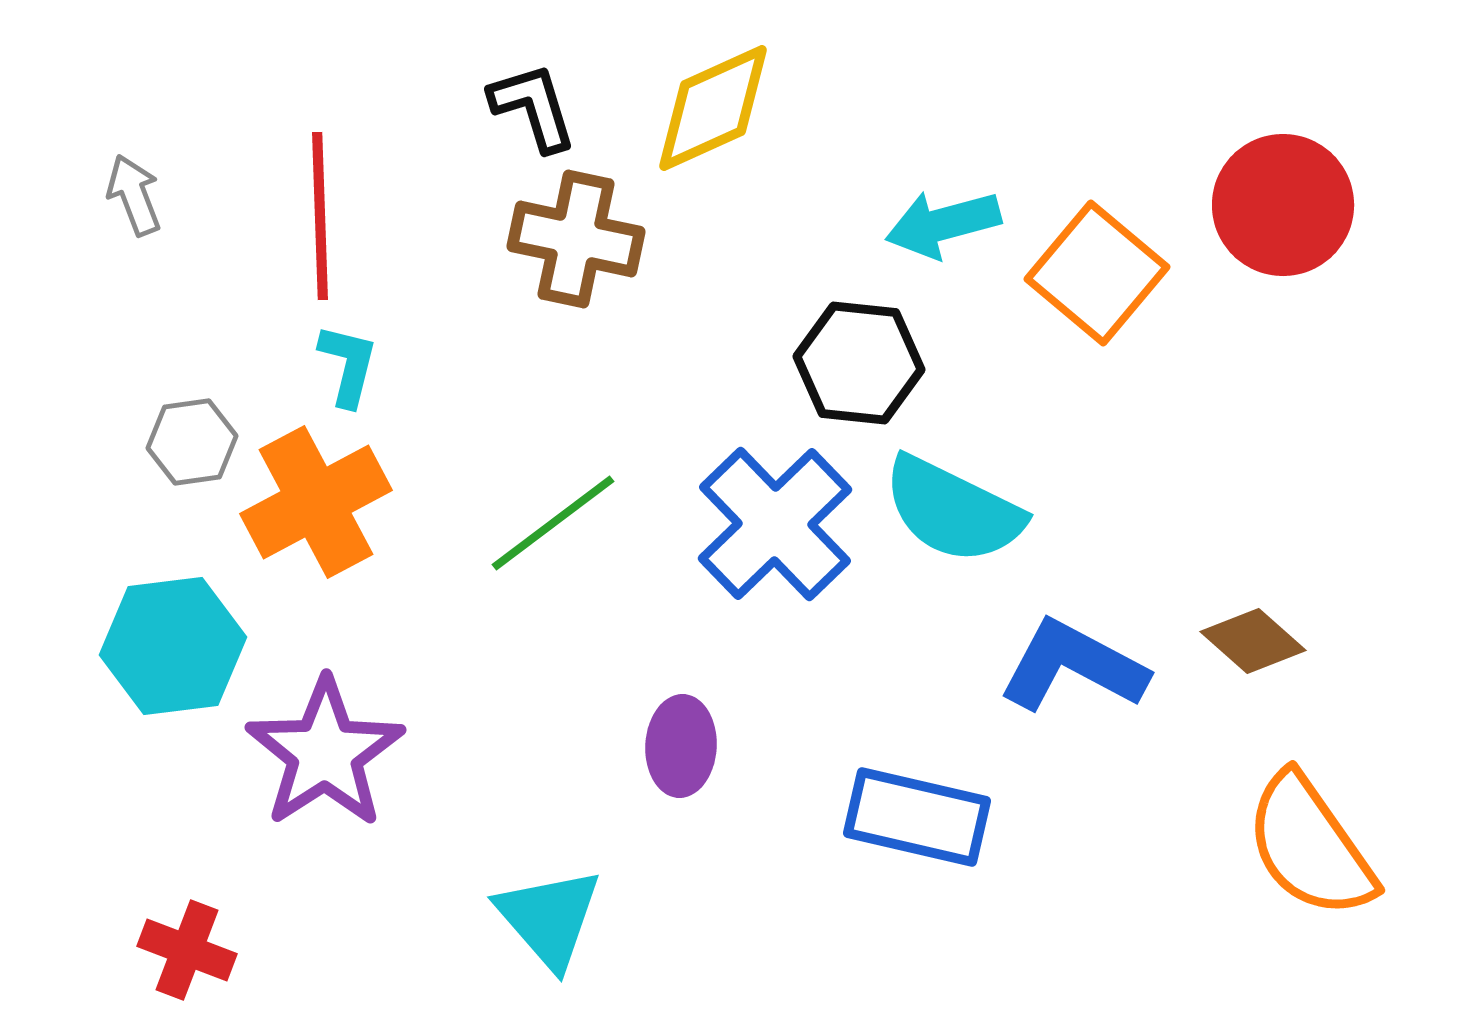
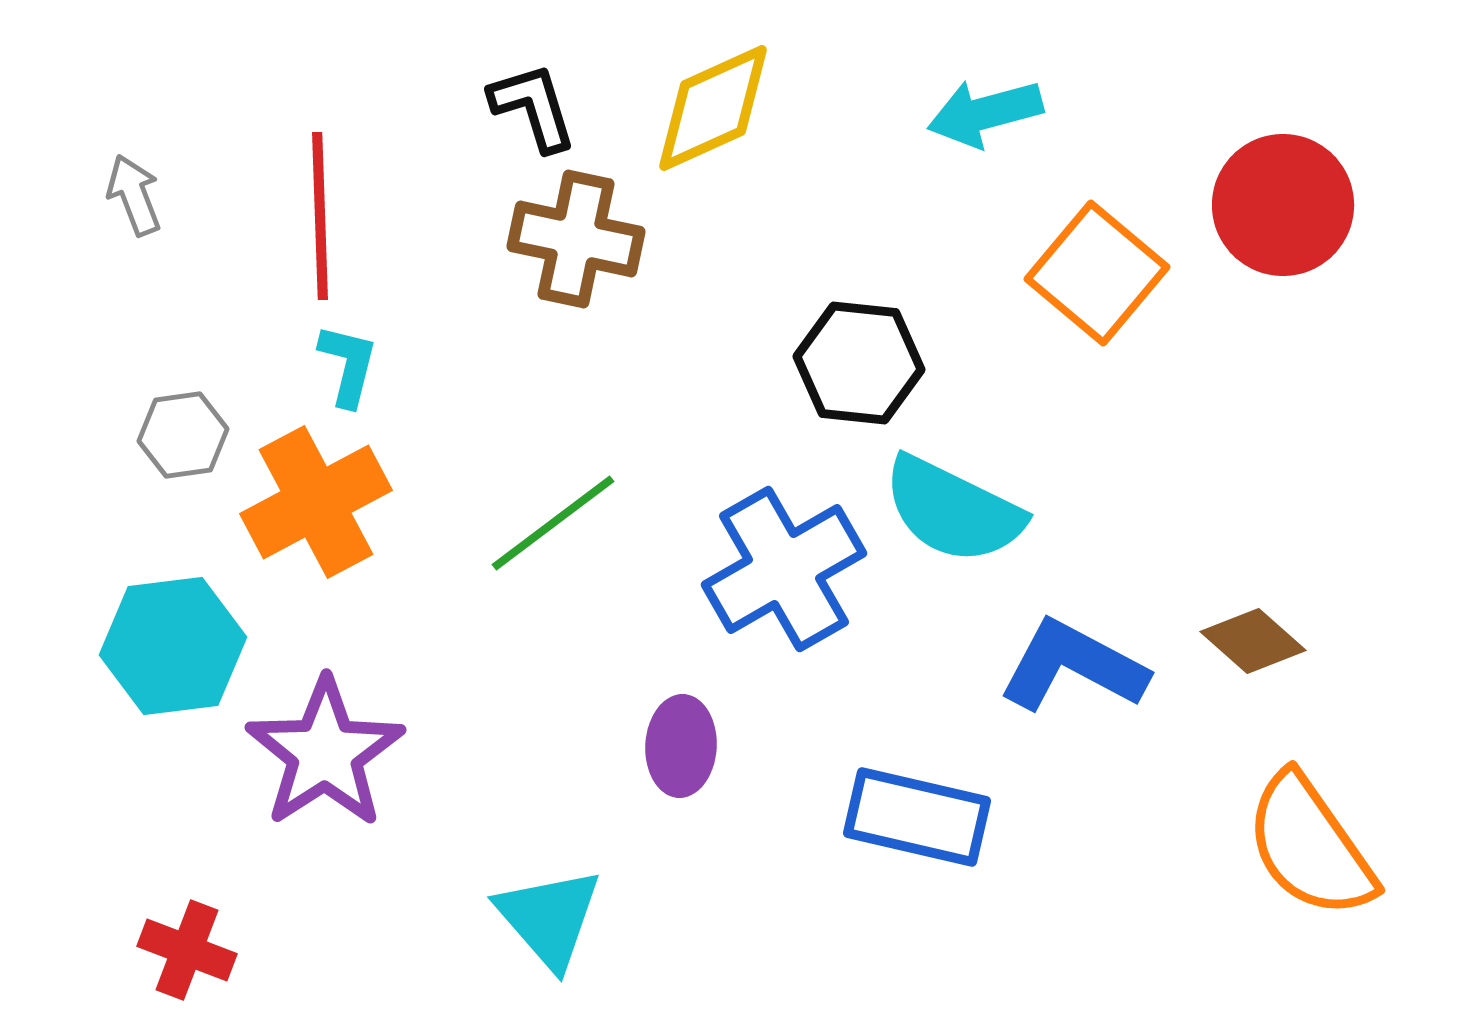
cyan arrow: moved 42 px right, 111 px up
gray hexagon: moved 9 px left, 7 px up
blue cross: moved 9 px right, 45 px down; rotated 14 degrees clockwise
